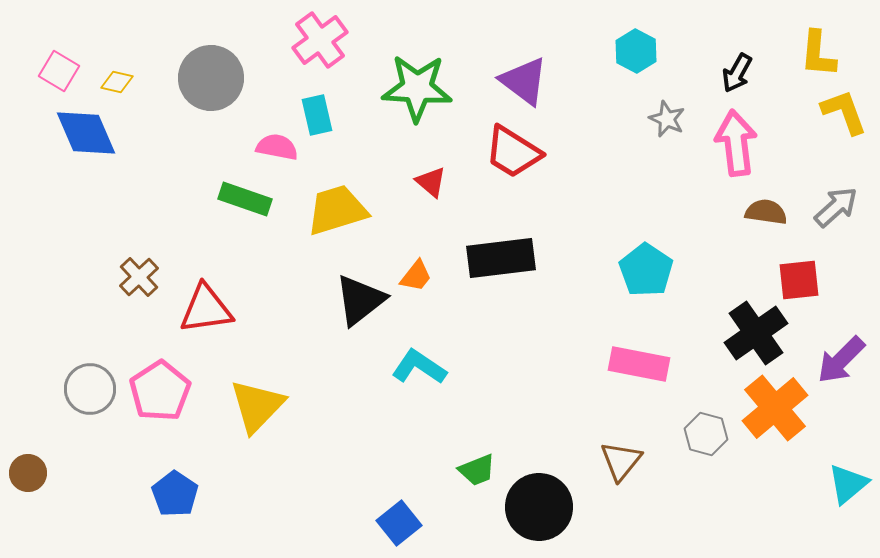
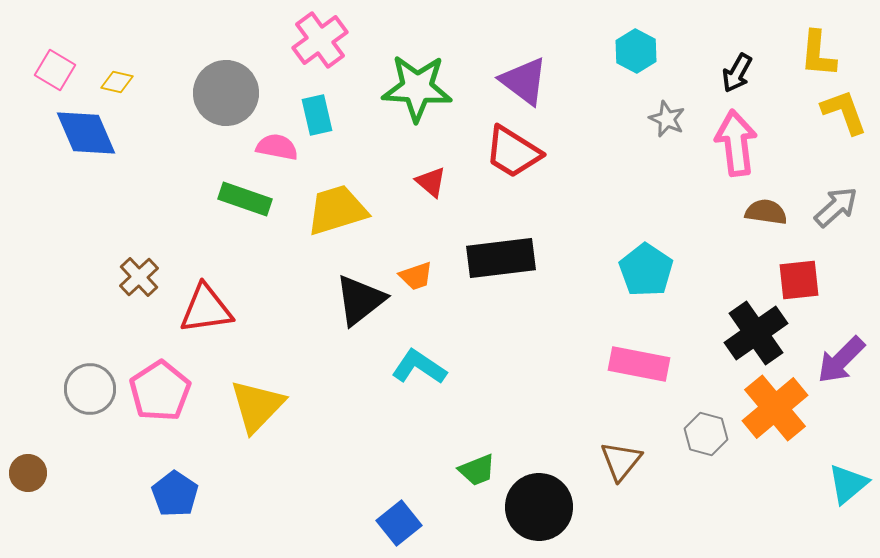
pink square at (59, 71): moved 4 px left, 1 px up
gray circle at (211, 78): moved 15 px right, 15 px down
orange trapezoid at (416, 276): rotated 33 degrees clockwise
